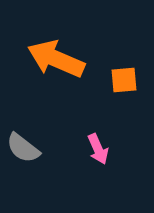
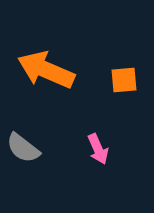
orange arrow: moved 10 px left, 11 px down
